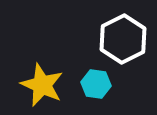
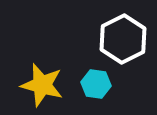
yellow star: rotated 9 degrees counterclockwise
